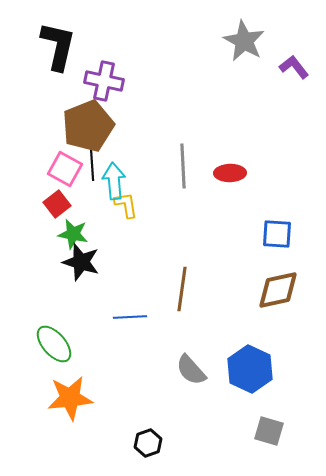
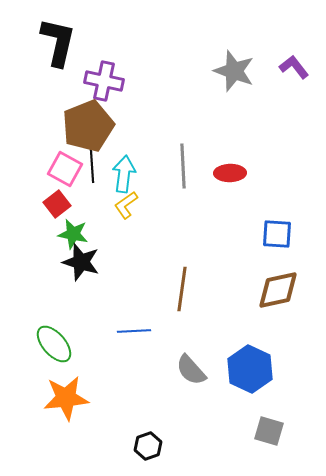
gray star: moved 10 px left, 30 px down; rotated 9 degrees counterclockwise
black L-shape: moved 4 px up
black line: moved 2 px down
cyan arrow: moved 10 px right, 7 px up; rotated 12 degrees clockwise
yellow L-shape: rotated 116 degrees counterclockwise
blue line: moved 4 px right, 14 px down
orange star: moved 4 px left
black hexagon: moved 3 px down
